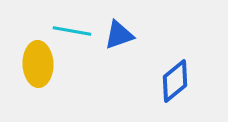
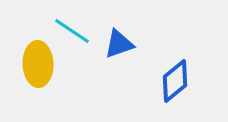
cyan line: rotated 24 degrees clockwise
blue triangle: moved 9 px down
